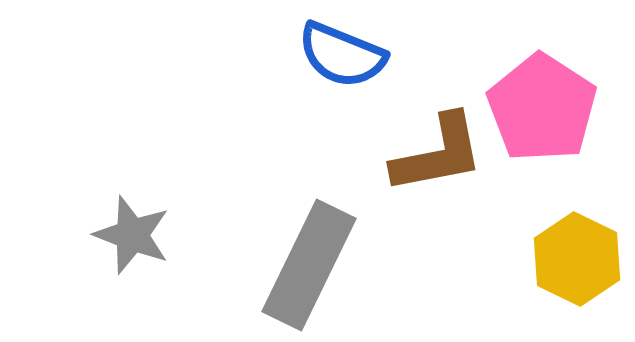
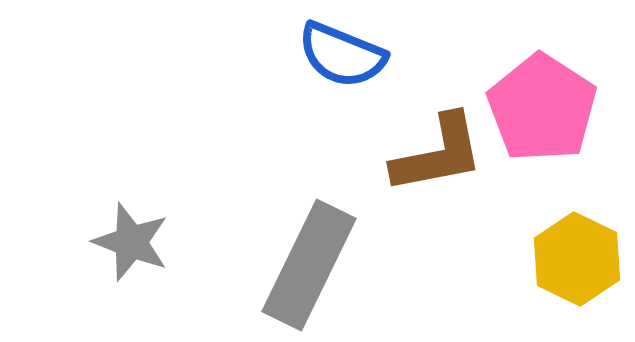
gray star: moved 1 px left, 7 px down
